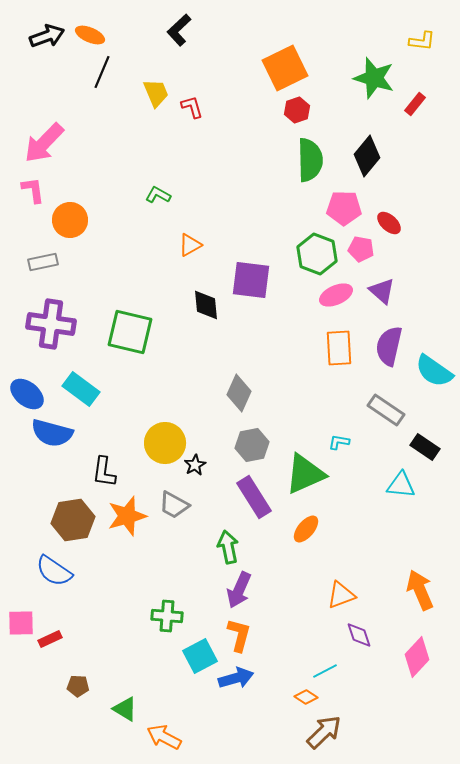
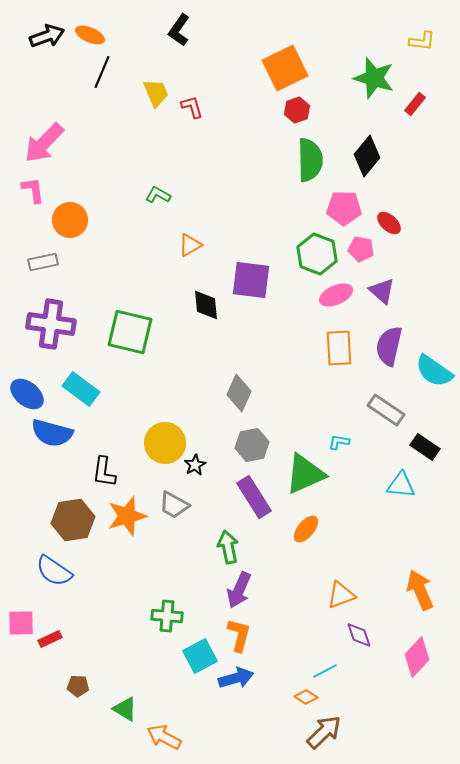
black L-shape at (179, 30): rotated 12 degrees counterclockwise
